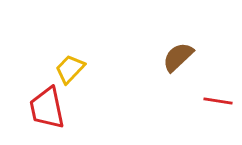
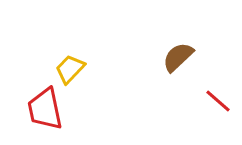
red line: rotated 32 degrees clockwise
red trapezoid: moved 2 px left, 1 px down
